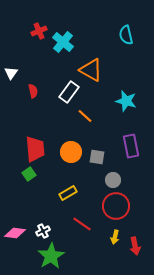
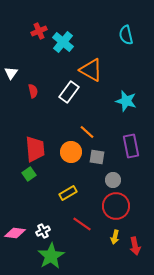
orange line: moved 2 px right, 16 px down
